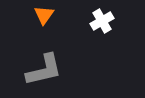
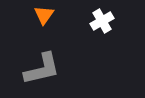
gray L-shape: moved 2 px left, 1 px up
